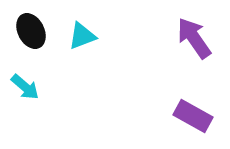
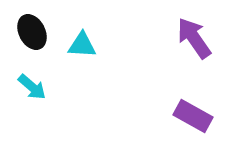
black ellipse: moved 1 px right, 1 px down
cyan triangle: moved 9 px down; rotated 24 degrees clockwise
cyan arrow: moved 7 px right
